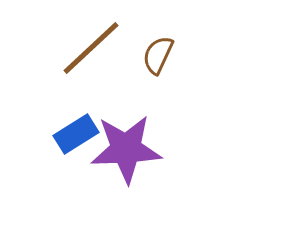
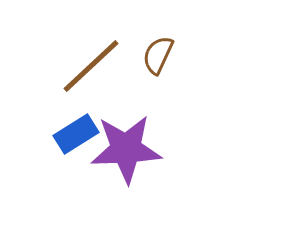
brown line: moved 18 px down
